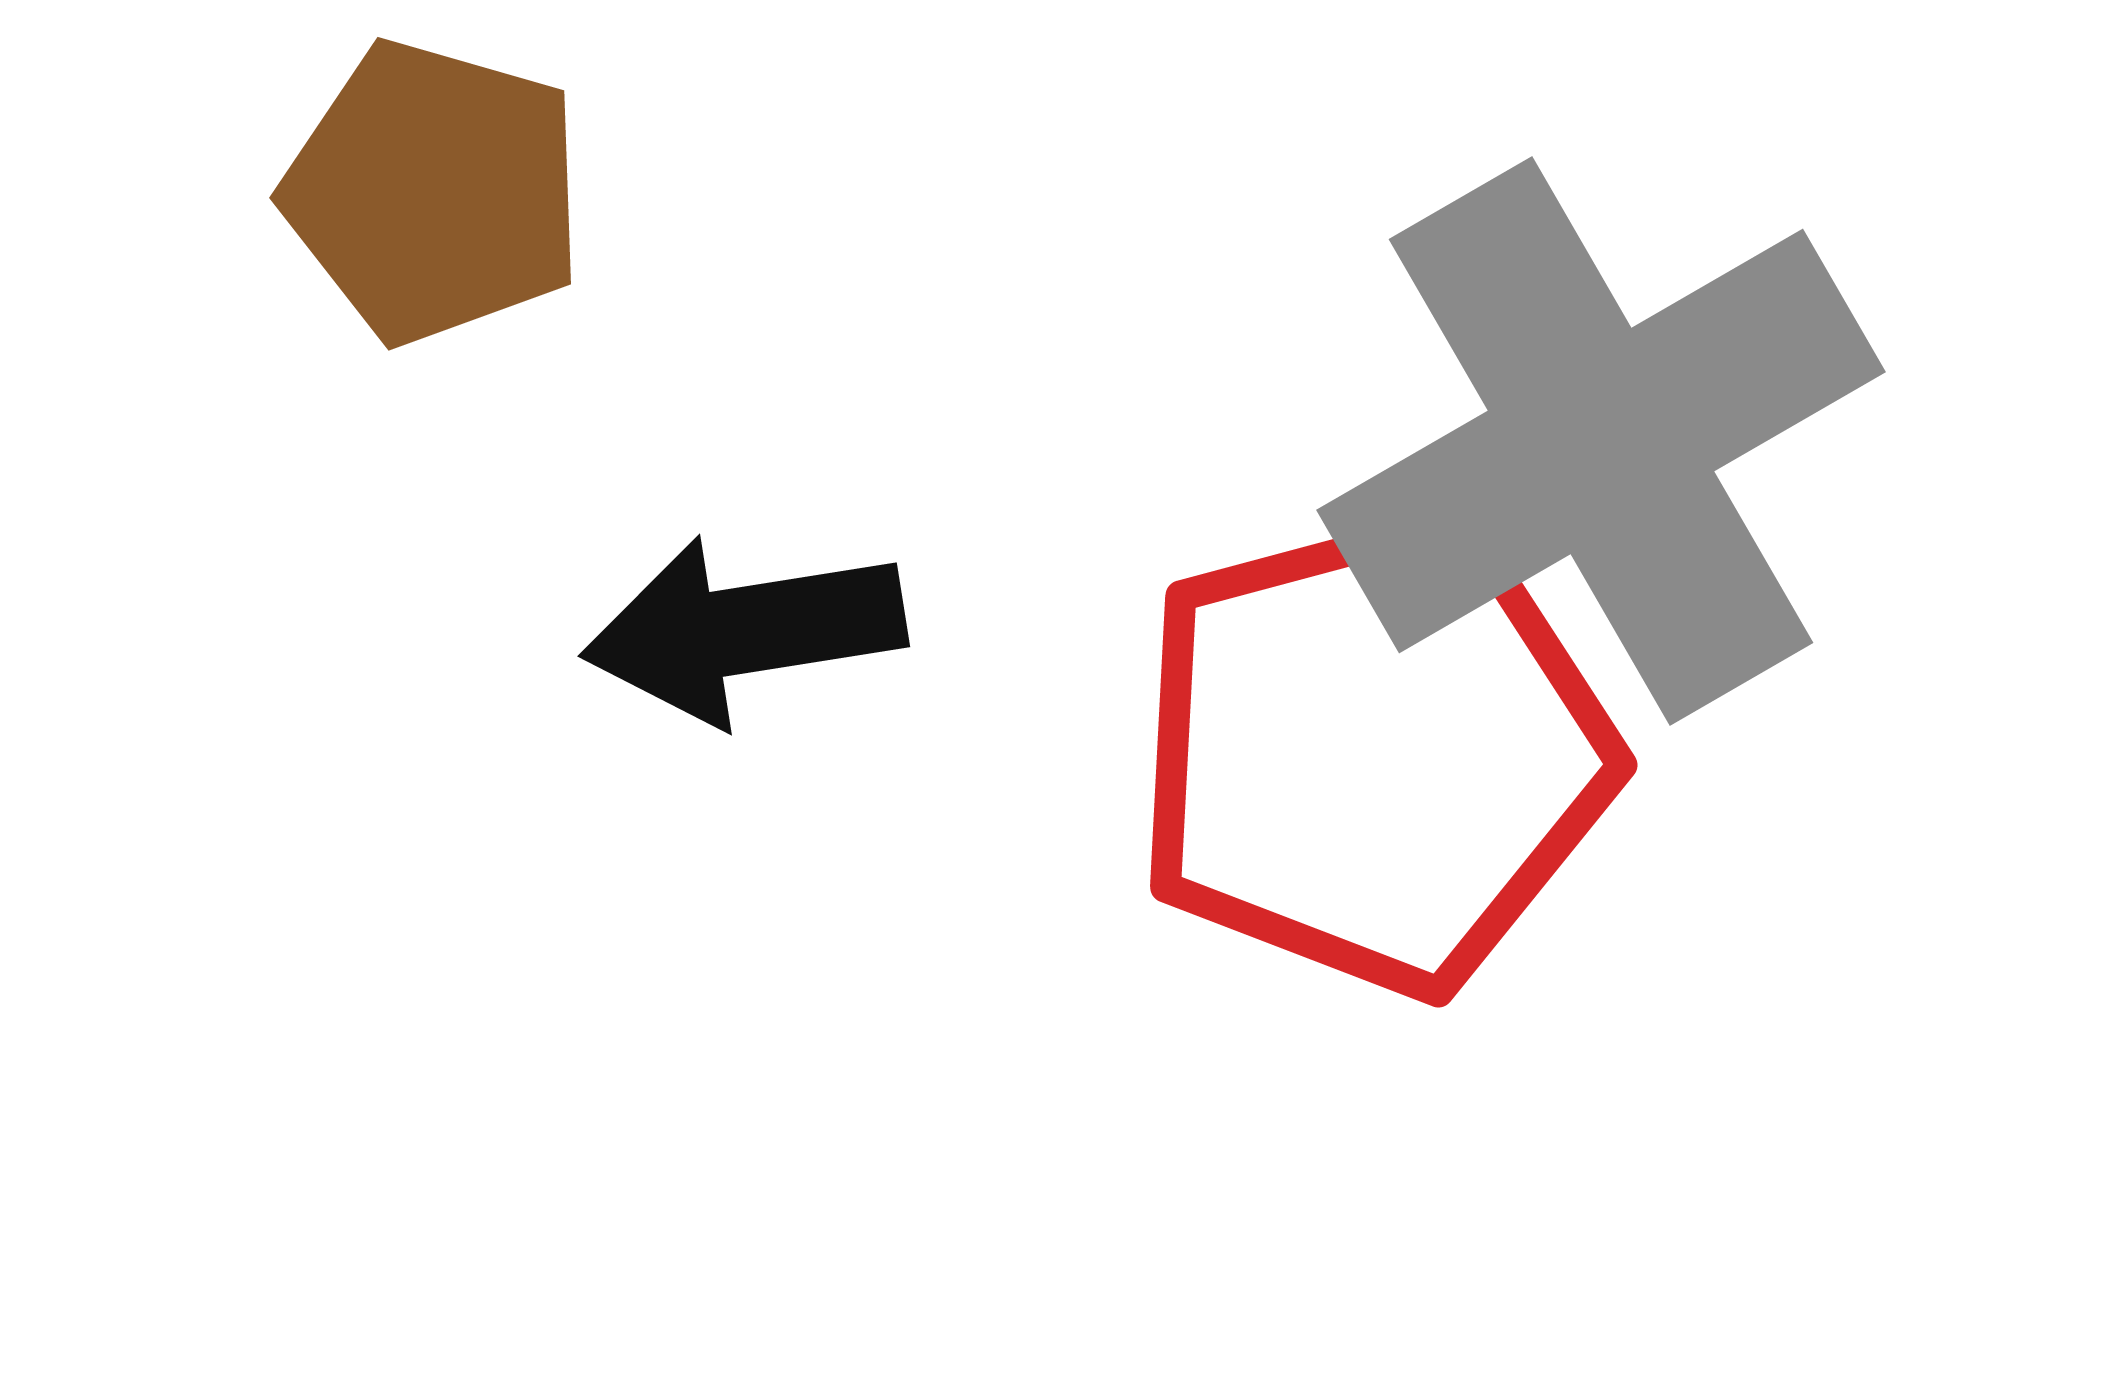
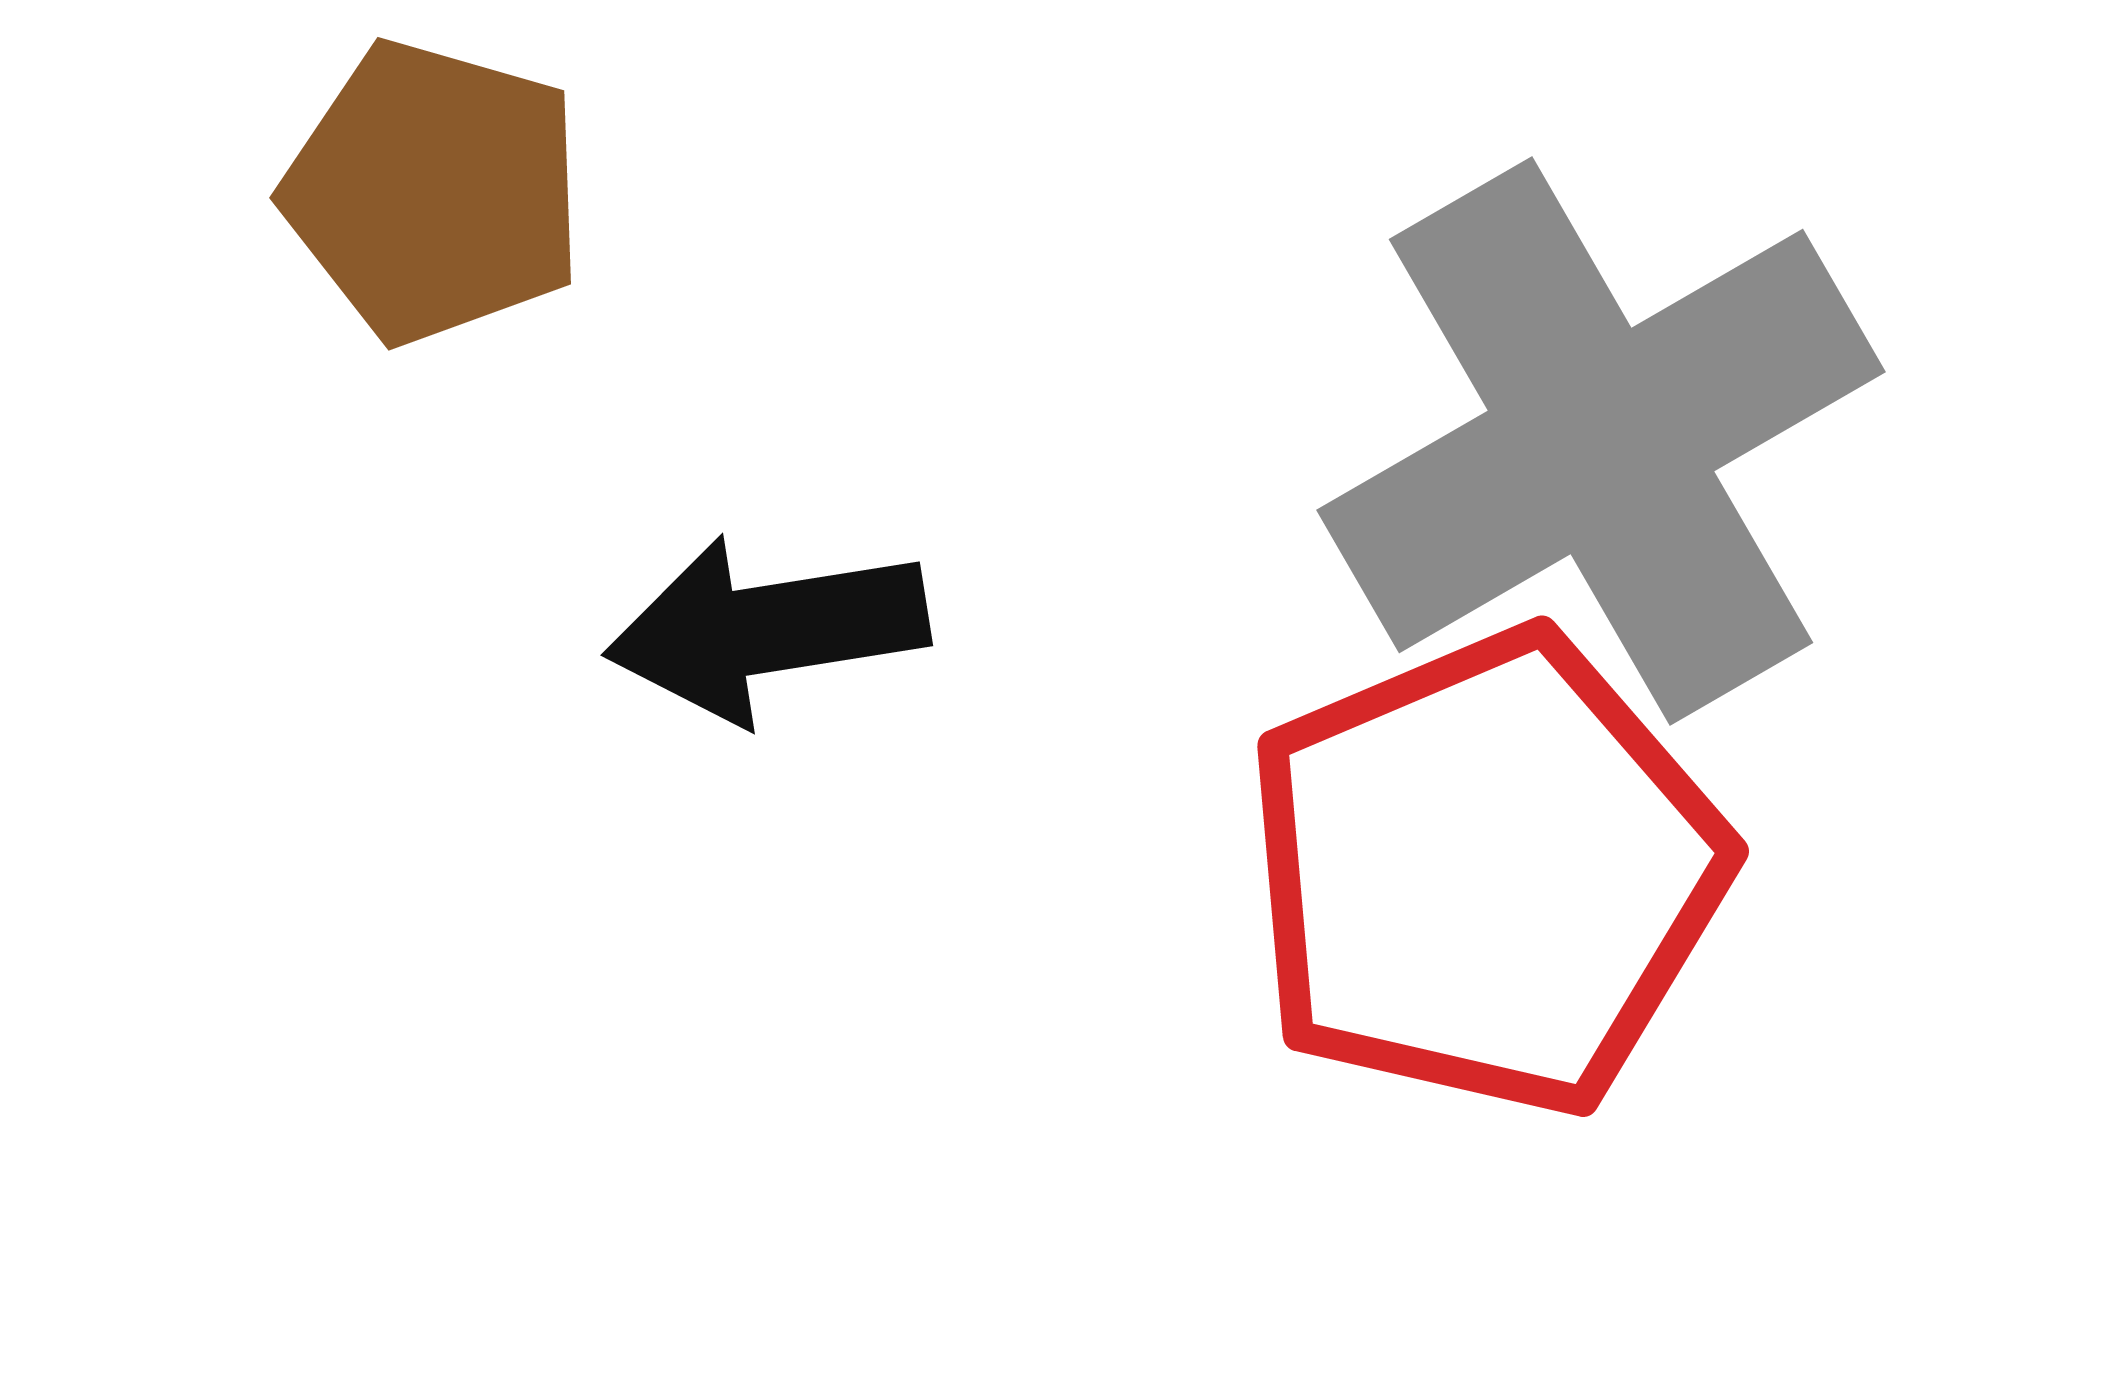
black arrow: moved 23 px right, 1 px up
red pentagon: moved 112 px right, 121 px down; rotated 8 degrees counterclockwise
